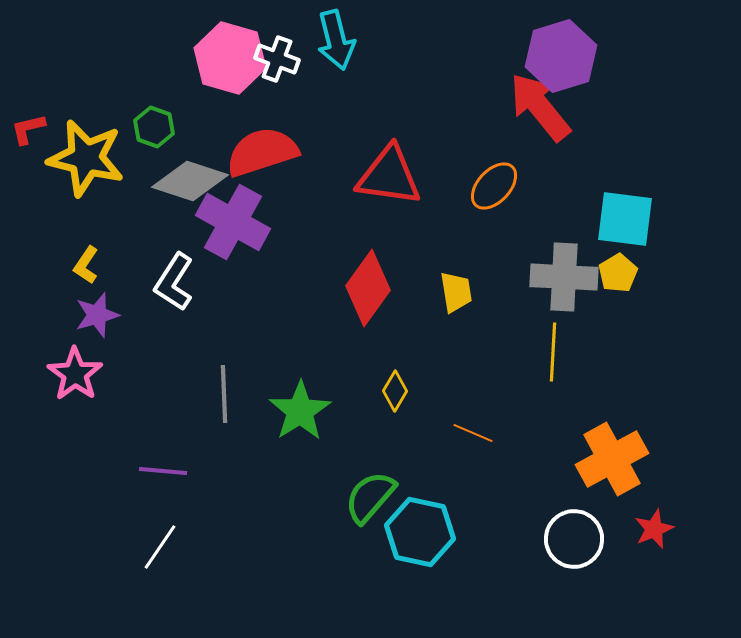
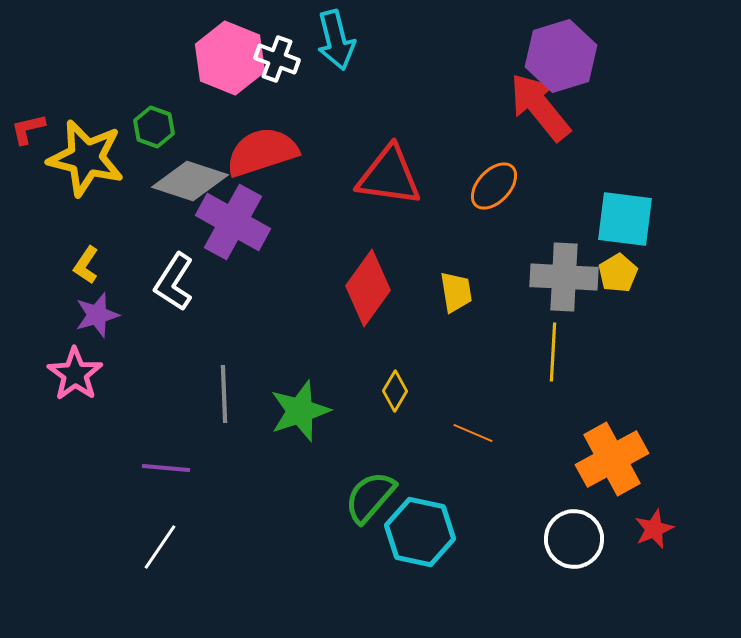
pink hexagon: rotated 6 degrees clockwise
green star: rotated 14 degrees clockwise
purple line: moved 3 px right, 3 px up
